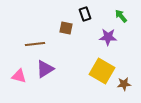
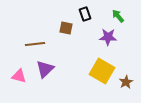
green arrow: moved 3 px left
purple triangle: rotated 12 degrees counterclockwise
brown star: moved 2 px right, 2 px up; rotated 24 degrees counterclockwise
